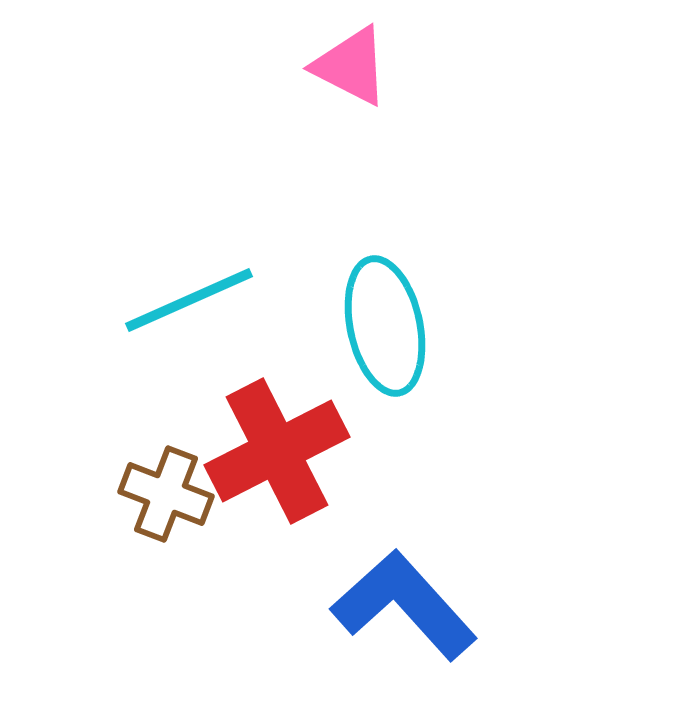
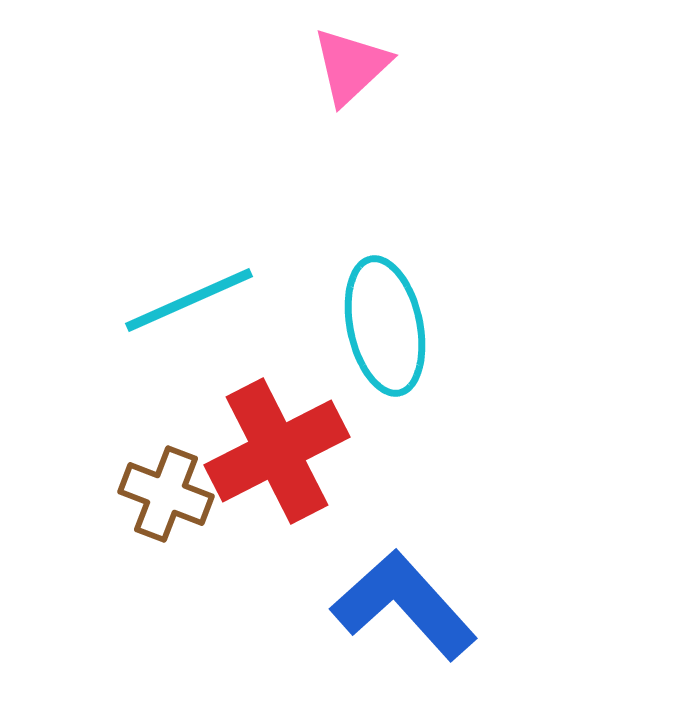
pink triangle: rotated 50 degrees clockwise
